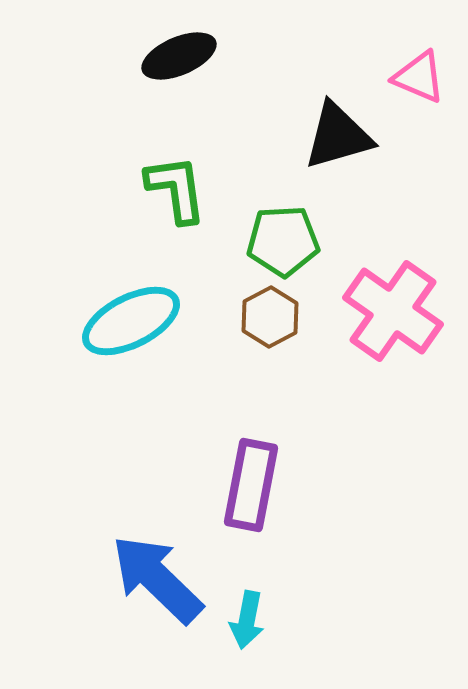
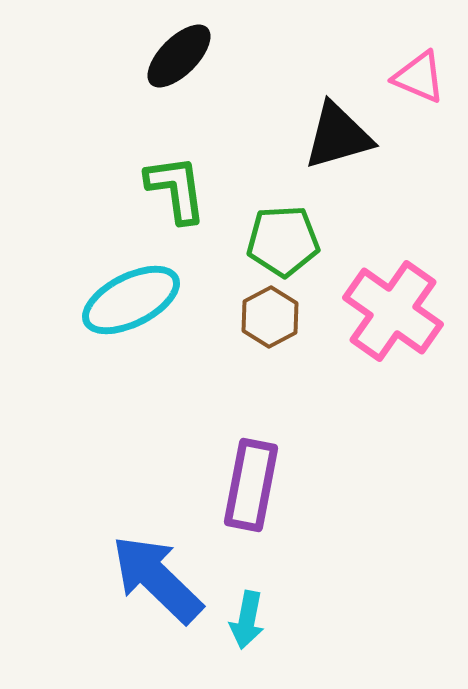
black ellipse: rotated 22 degrees counterclockwise
cyan ellipse: moved 21 px up
